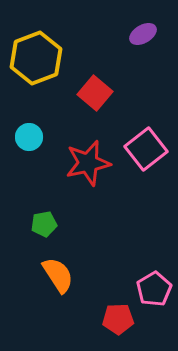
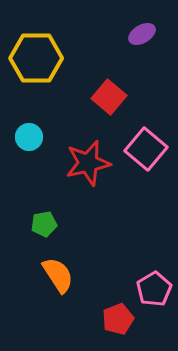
purple ellipse: moved 1 px left
yellow hexagon: rotated 21 degrees clockwise
red square: moved 14 px right, 4 px down
pink square: rotated 12 degrees counterclockwise
red pentagon: rotated 20 degrees counterclockwise
